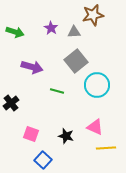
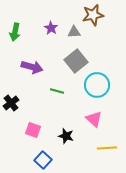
green arrow: rotated 84 degrees clockwise
pink triangle: moved 1 px left, 8 px up; rotated 18 degrees clockwise
pink square: moved 2 px right, 4 px up
yellow line: moved 1 px right
